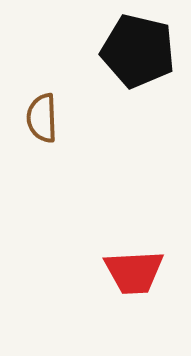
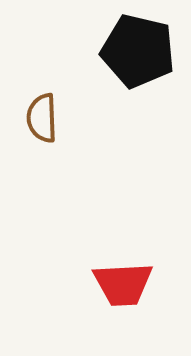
red trapezoid: moved 11 px left, 12 px down
